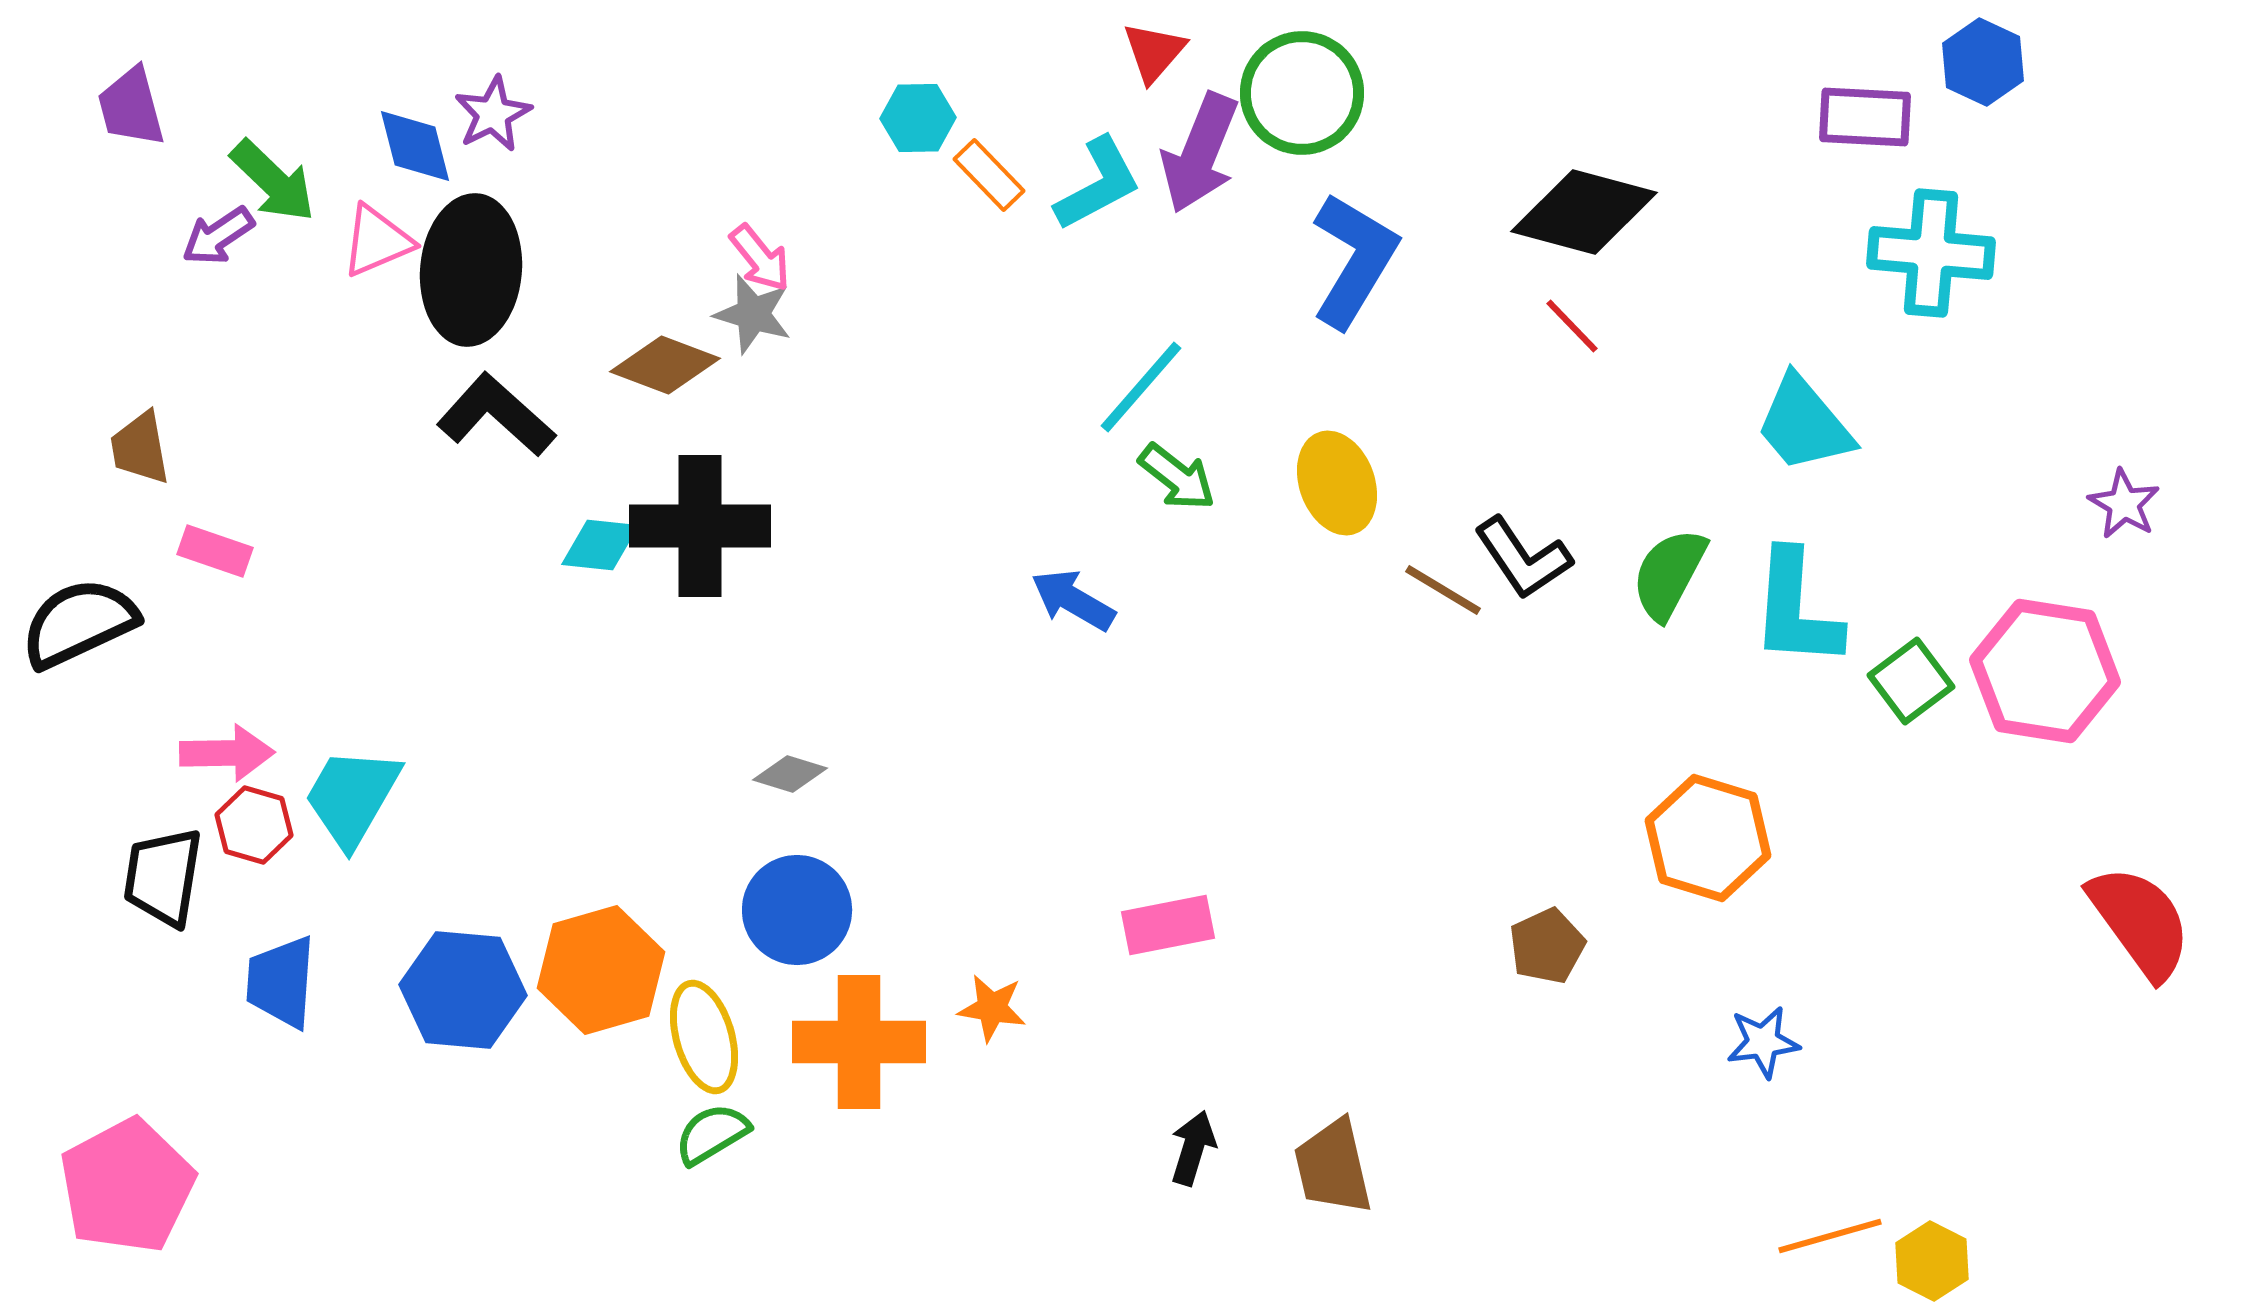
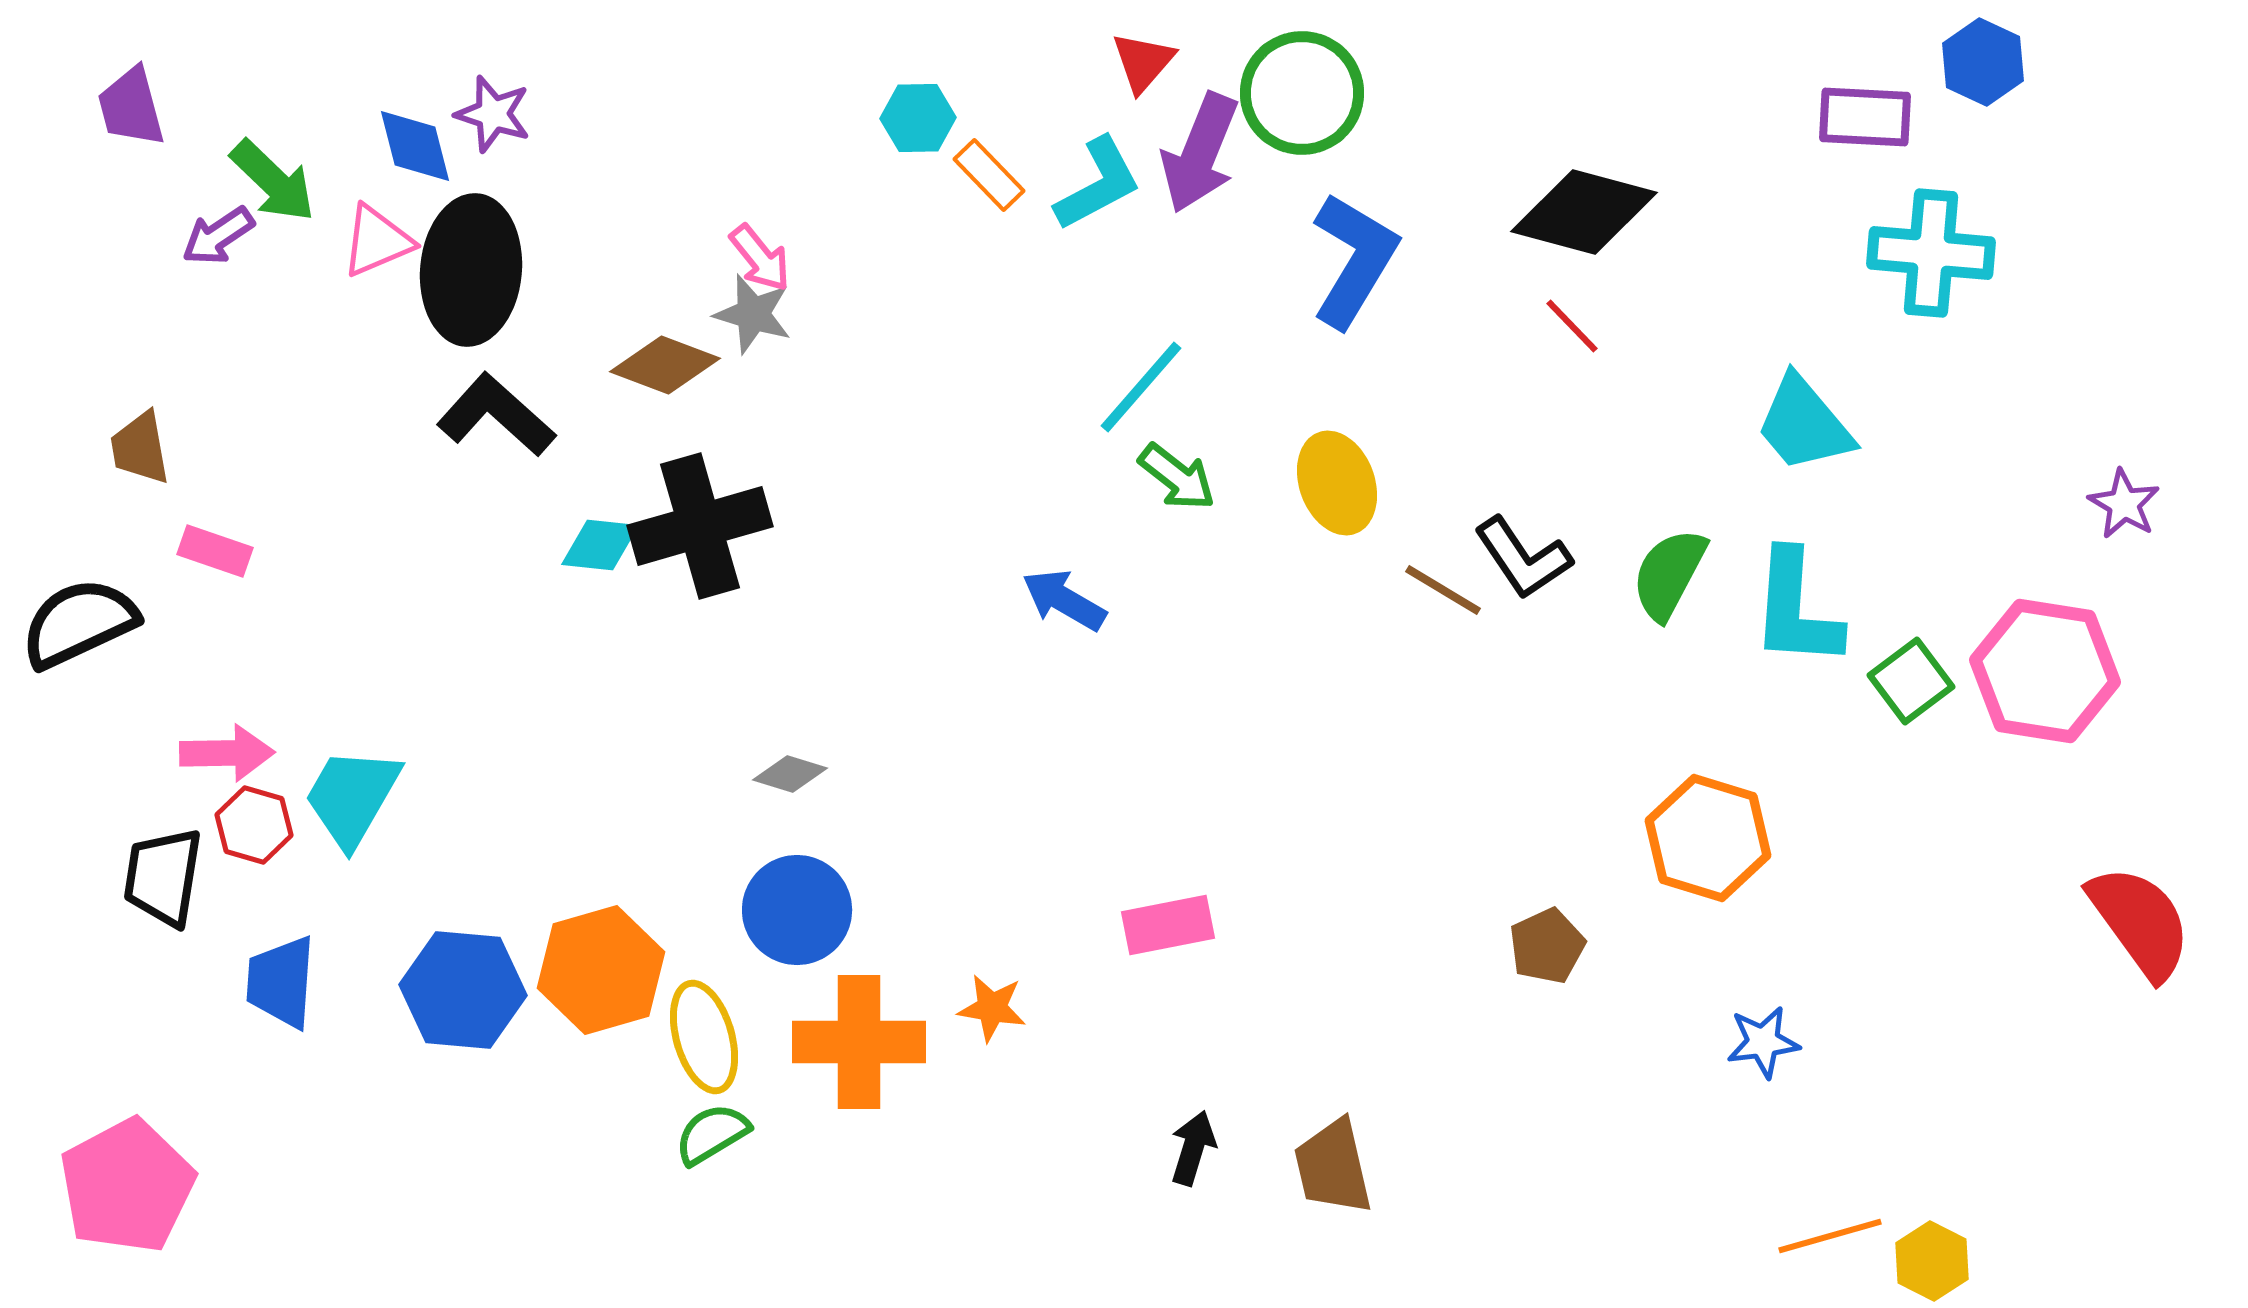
red triangle at (1154, 52): moved 11 px left, 10 px down
purple star at (493, 114): rotated 28 degrees counterclockwise
black cross at (700, 526): rotated 16 degrees counterclockwise
blue arrow at (1073, 600): moved 9 px left
